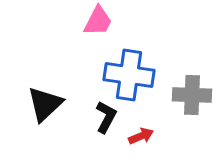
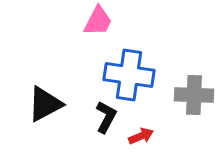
gray cross: moved 2 px right
black triangle: rotated 15 degrees clockwise
